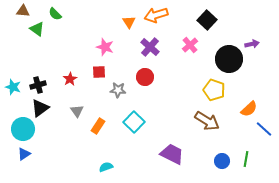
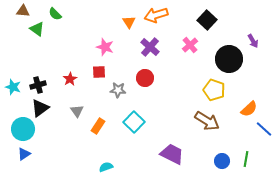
purple arrow: moved 1 px right, 3 px up; rotated 72 degrees clockwise
red circle: moved 1 px down
